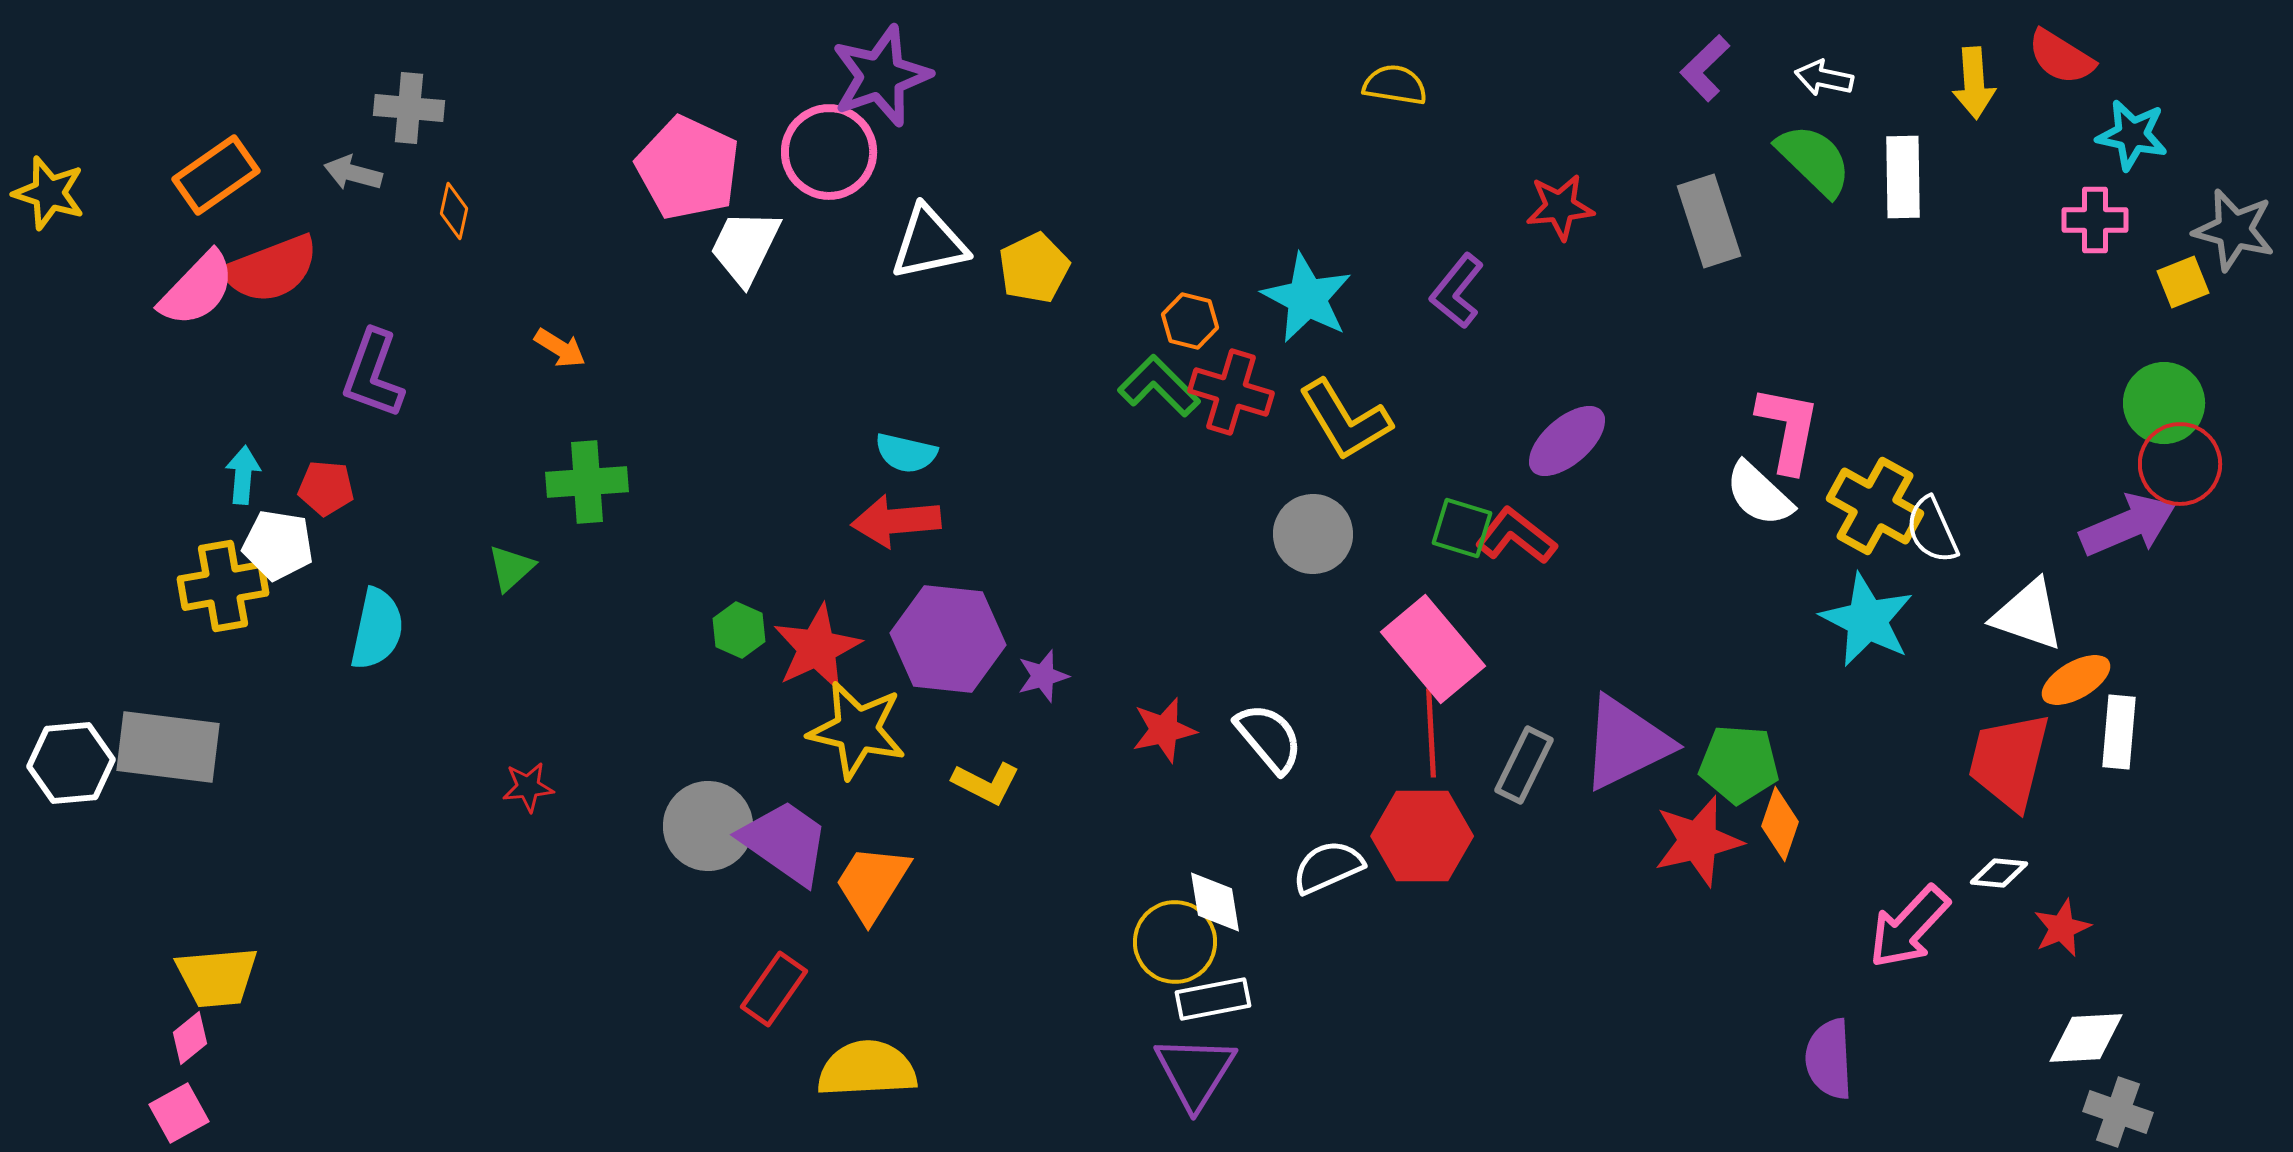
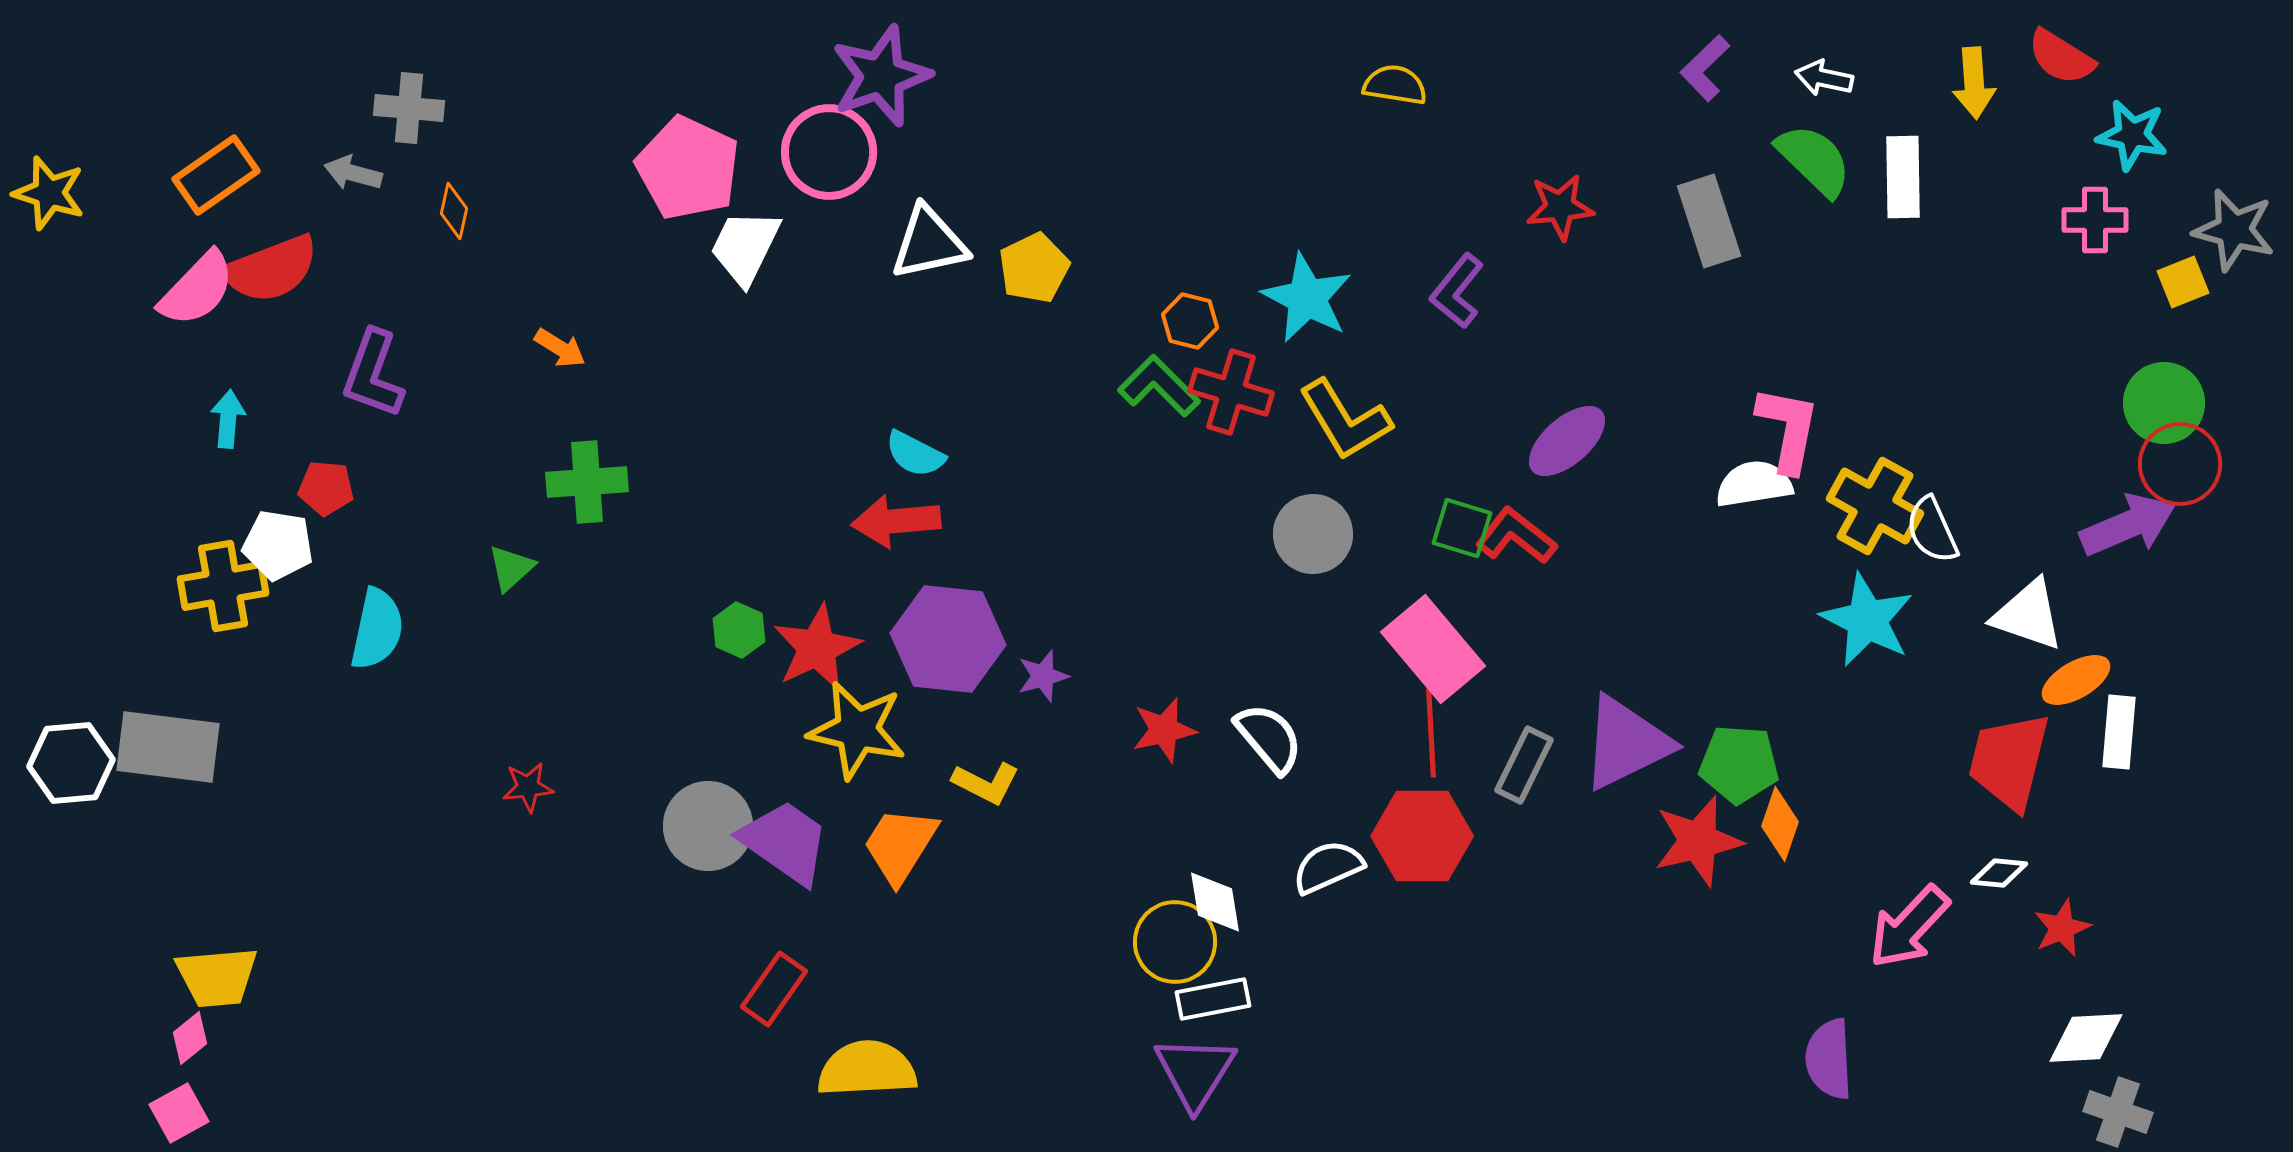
cyan semicircle at (906, 453): moved 9 px right, 1 px down; rotated 14 degrees clockwise
cyan arrow at (243, 475): moved 15 px left, 56 px up
white semicircle at (1759, 494): moved 5 px left, 10 px up; rotated 128 degrees clockwise
orange trapezoid at (872, 883): moved 28 px right, 38 px up
